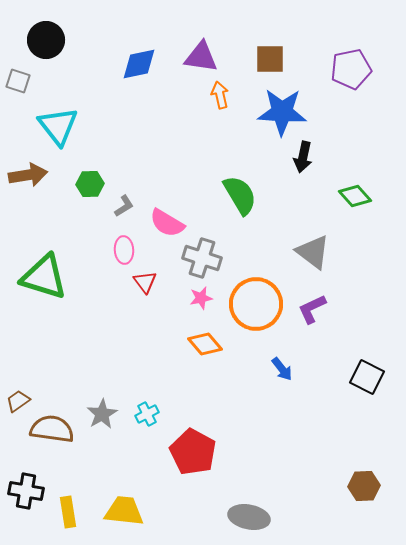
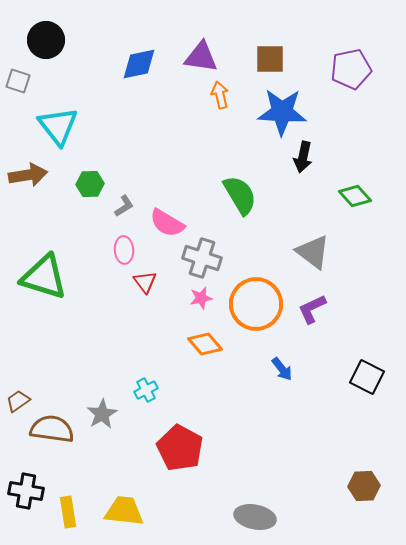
cyan cross: moved 1 px left, 24 px up
red pentagon: moved 13 px left, 4 px up
gray ellipse: moved 6 px right
